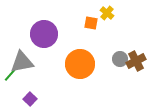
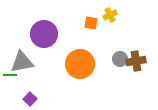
yellow cross: moved 3 px right, 2 px down; rotated 24 degrees clockwise
brown cross: rotated 18 degrees clockwise
green line: rotated 48 degrees clockwise
